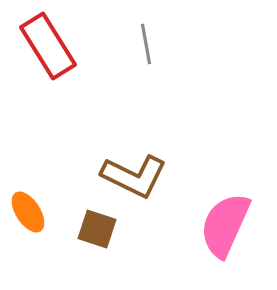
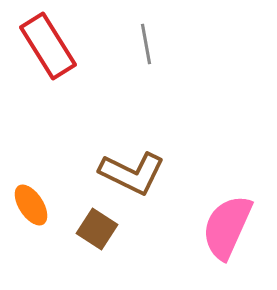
brown L-shape: moved 2 px left, 3 px up
orange ellipse: moved 3 px right, 7 px up
pink semicircle: moved 2 px right, 2 px down
brown square: rotated 15 degrees clockwise
